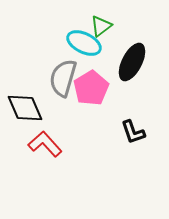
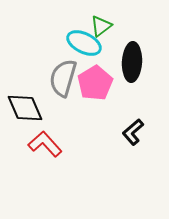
black ellipse: rotated 24 degrees counterclockwise
pink pentagon: moved 4 px right, 5 px up
black L-shape: rotated 68 degrees clockwise
